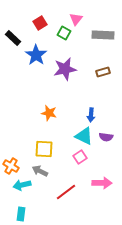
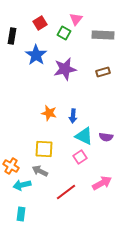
black rectangle: moved 1 px left, 2 px up; rotated 56 degrees clockwise
blue arrow: moved 18 px left, 1 px down
pink arrow: rotated 30 degrees counterclockwise
